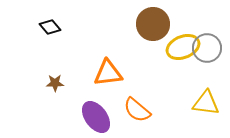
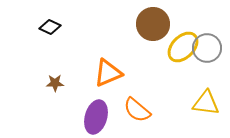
black diamond: rotated 25 degrees counterclockwise
yellow ellipse: rotated 24 degrees counterclockwise
orange triangle: rotated 16 degrees counterclockwise
purple ellipse: rotated 52 degrees clockwise
